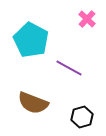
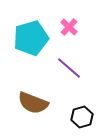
pink cross: moved 18 px left, 8 px down
cyan pentagon: moved 2 px up; rotated 28 degrees clockwise
purple line: rotated 12 degrees clockwise
